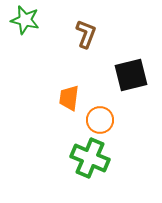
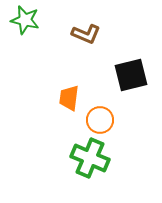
brown L-shape: rotated 92 degrees clockwise
